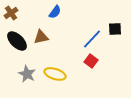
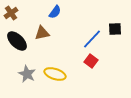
brown triangle: moved 1 px right, 4 px up
